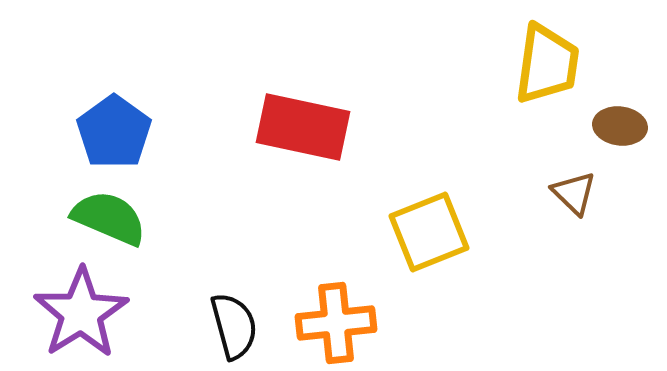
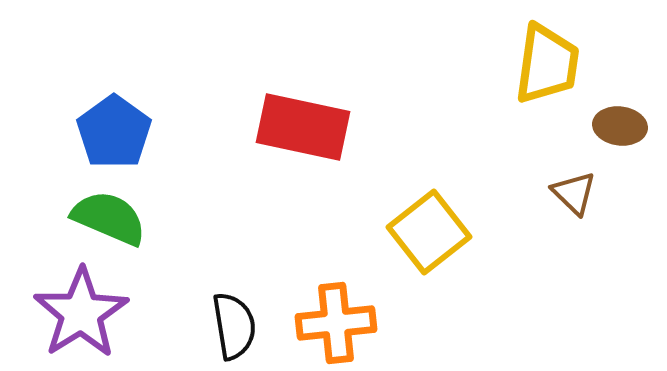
yellow square: rotated 16 degrees counterclockwise
black semicircle: rotated 6 degrees clockwise
